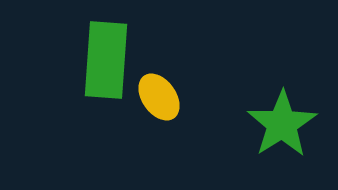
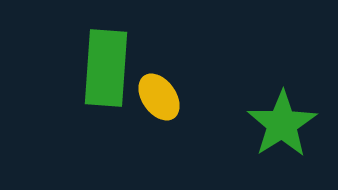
green rectangle: moved 8 px down
